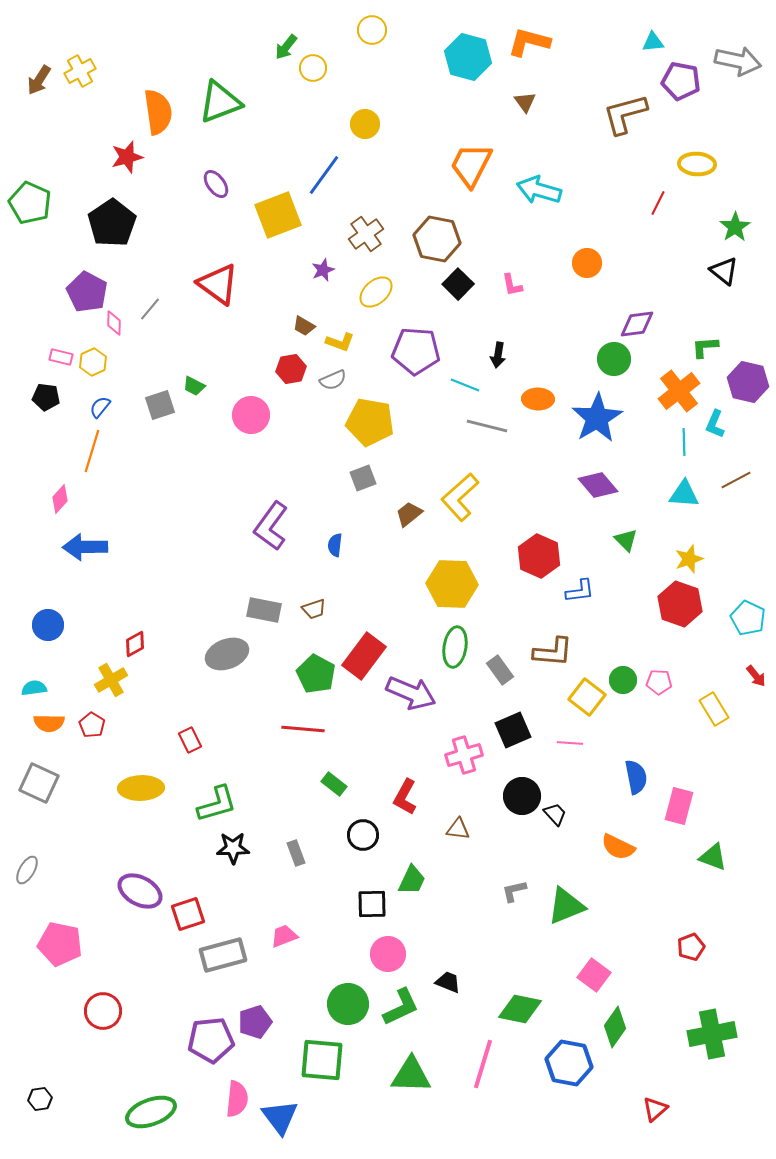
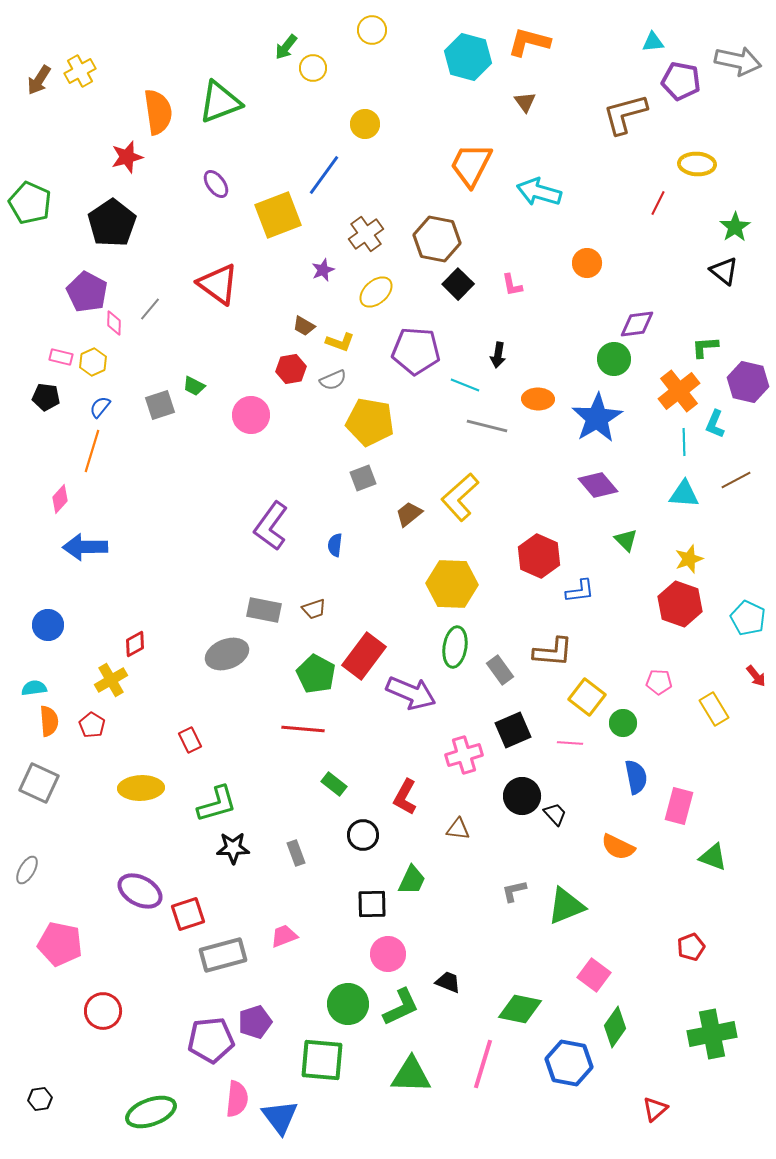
cyan arrow at (539, 190): moved 2 px down
green circle at (623, 680): moved 43 px down
orange semicircle at (49, 723): moved 2 px up; rotated 96 degrees counterclockwise
